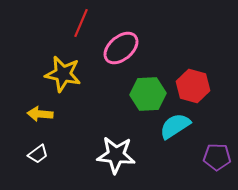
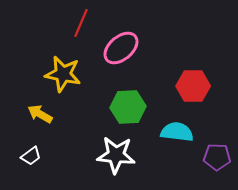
red hexagon: rotated 16 degrees counterclockwise
green hexagon: moved 20 px left, 13 px down
yellow arrow: rotated 25 degrees clockwise
cyan semicircle: moved 2 px right, 6 px down; rotated 40 degrees clockwise
white trapezoid: moved 7 px left, 2 px down
